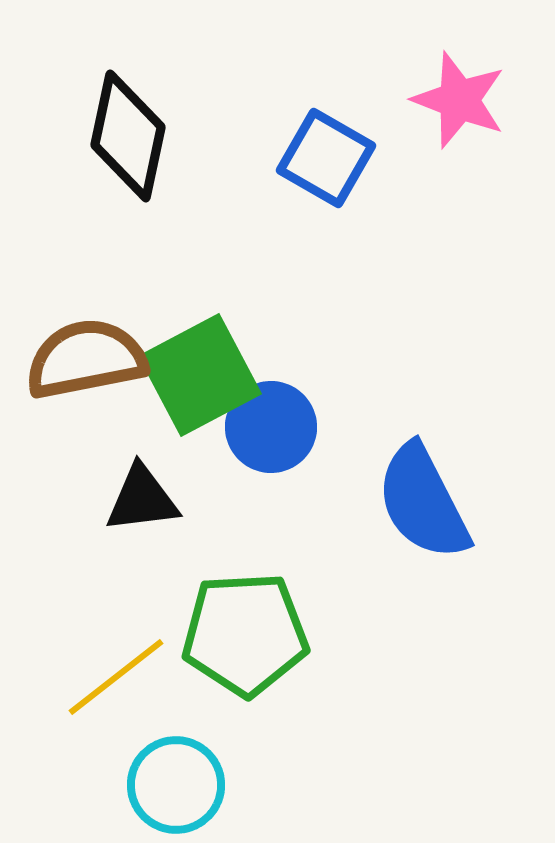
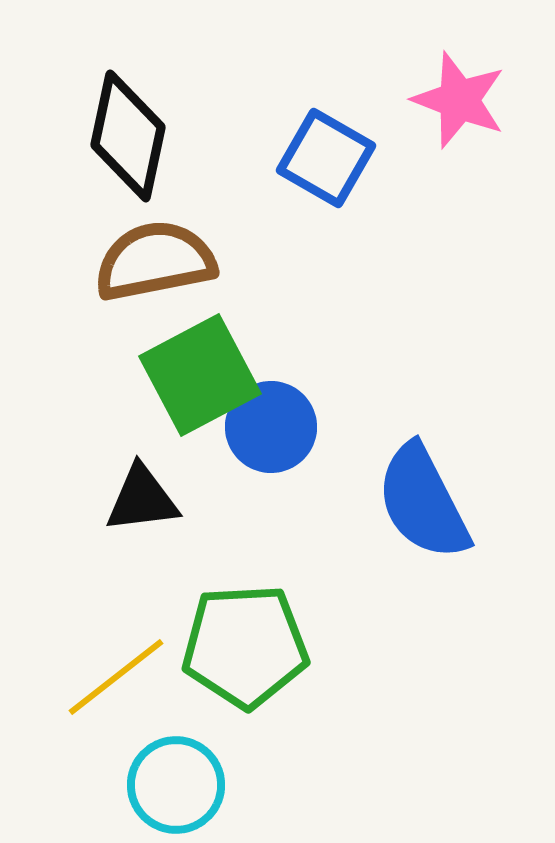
brown semicircle: moved 69 px right, 98 px up
green pentagon: moved 12 px down
